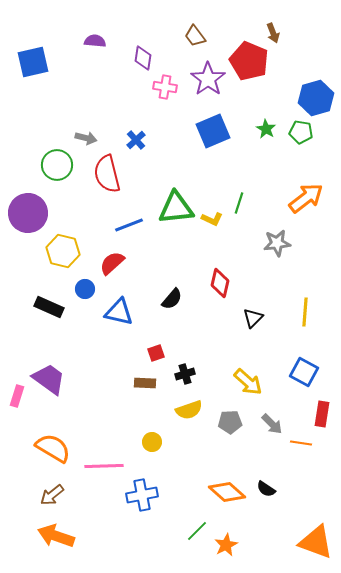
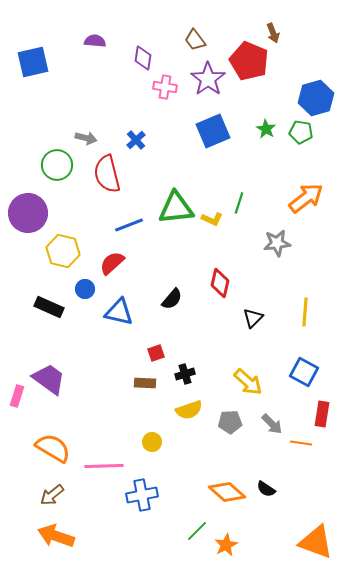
brown trapezoid at (195, 36): moved 4 px down
